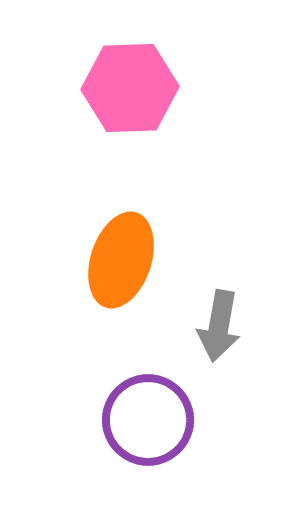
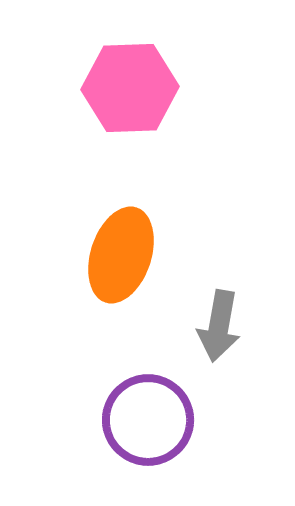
orange ellipse: moved 5 px up
